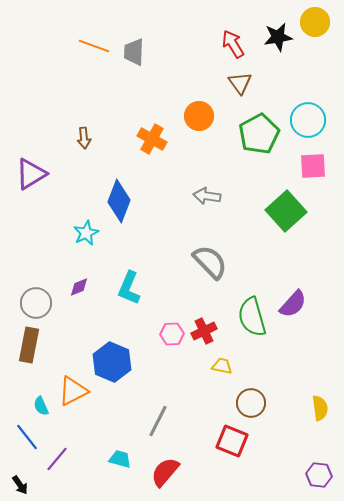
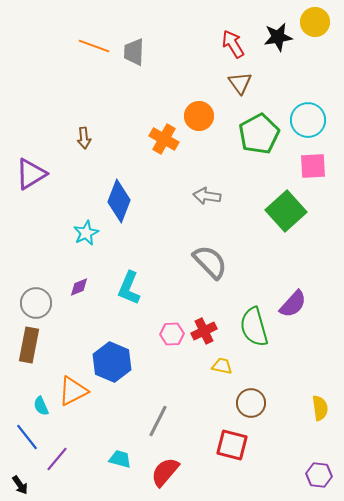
orange cross: moved 12 px right
green semicircle: moved 2 px right, 10 px down
red square: moved 4 px down; rotated 8 degrees counterclockwise
